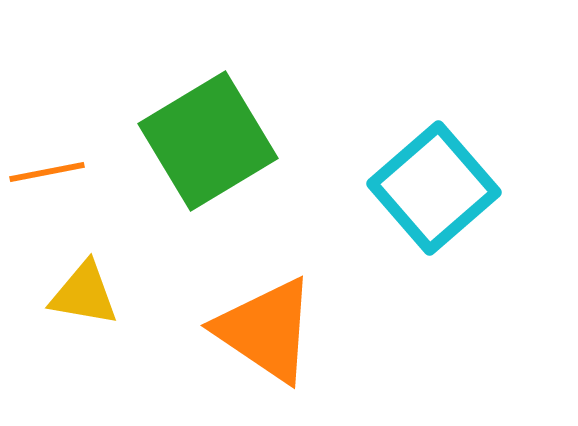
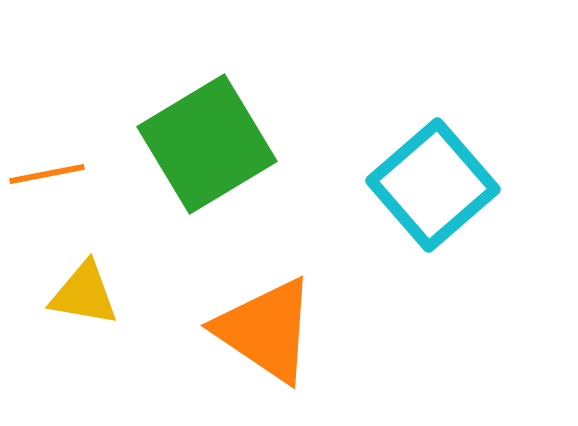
green square: moved 1 px left, 3 px down
orange line: moved 2 px down
cyan square: moved 1 px left, 3 px up
